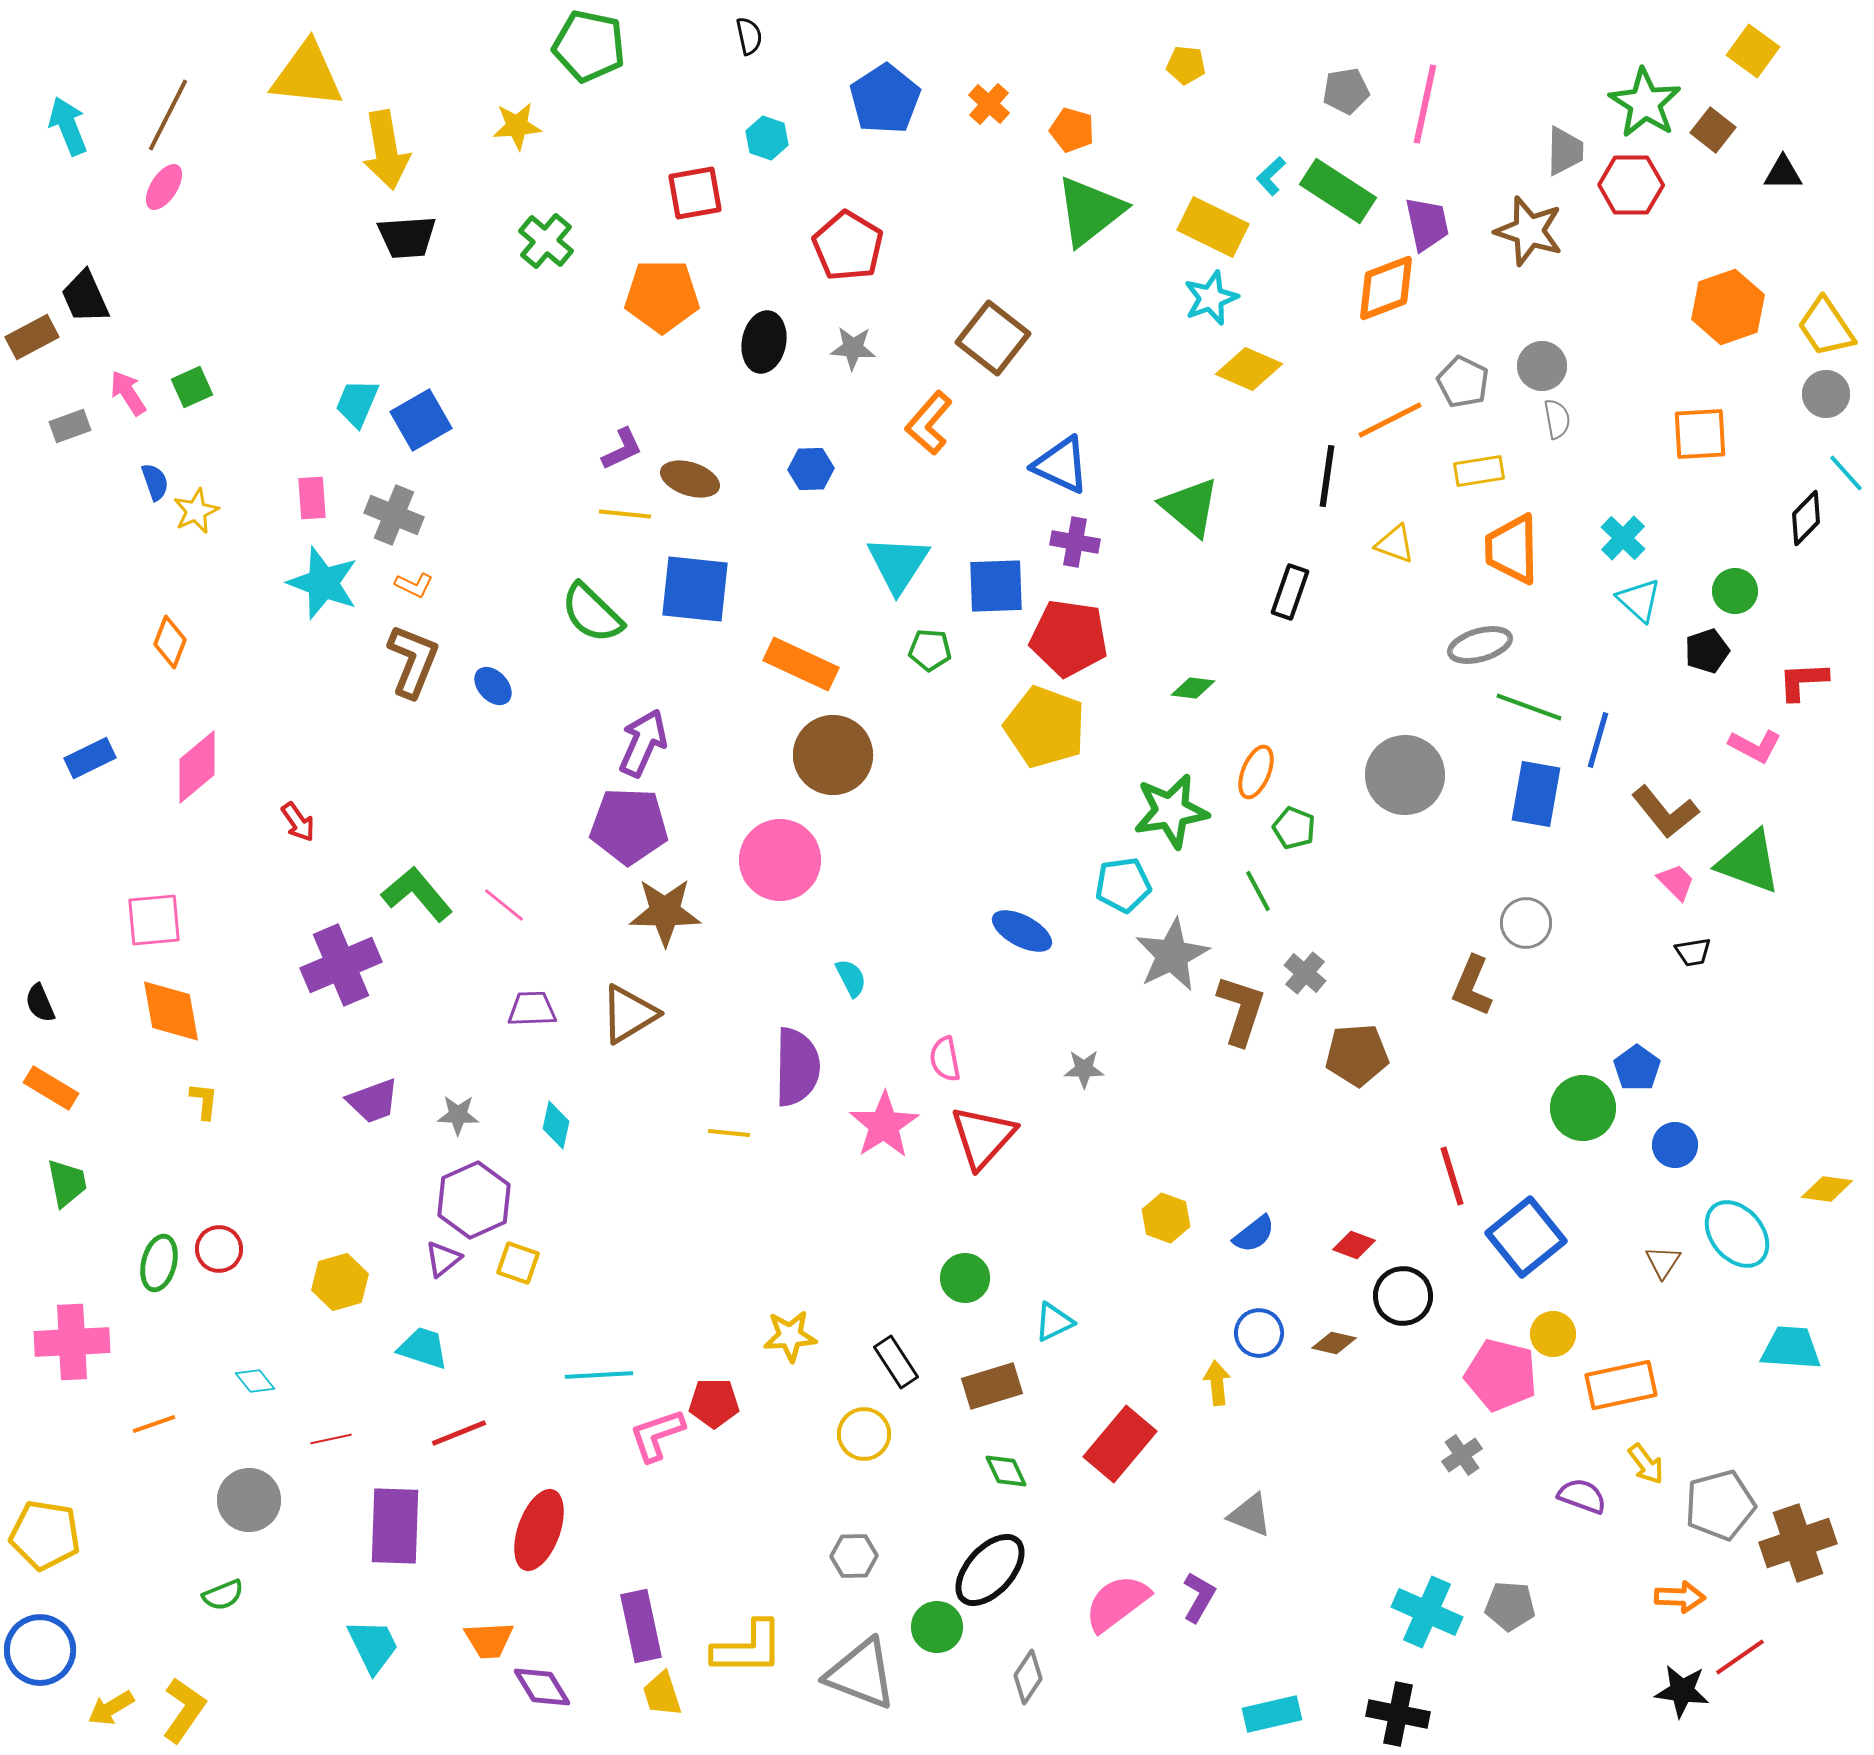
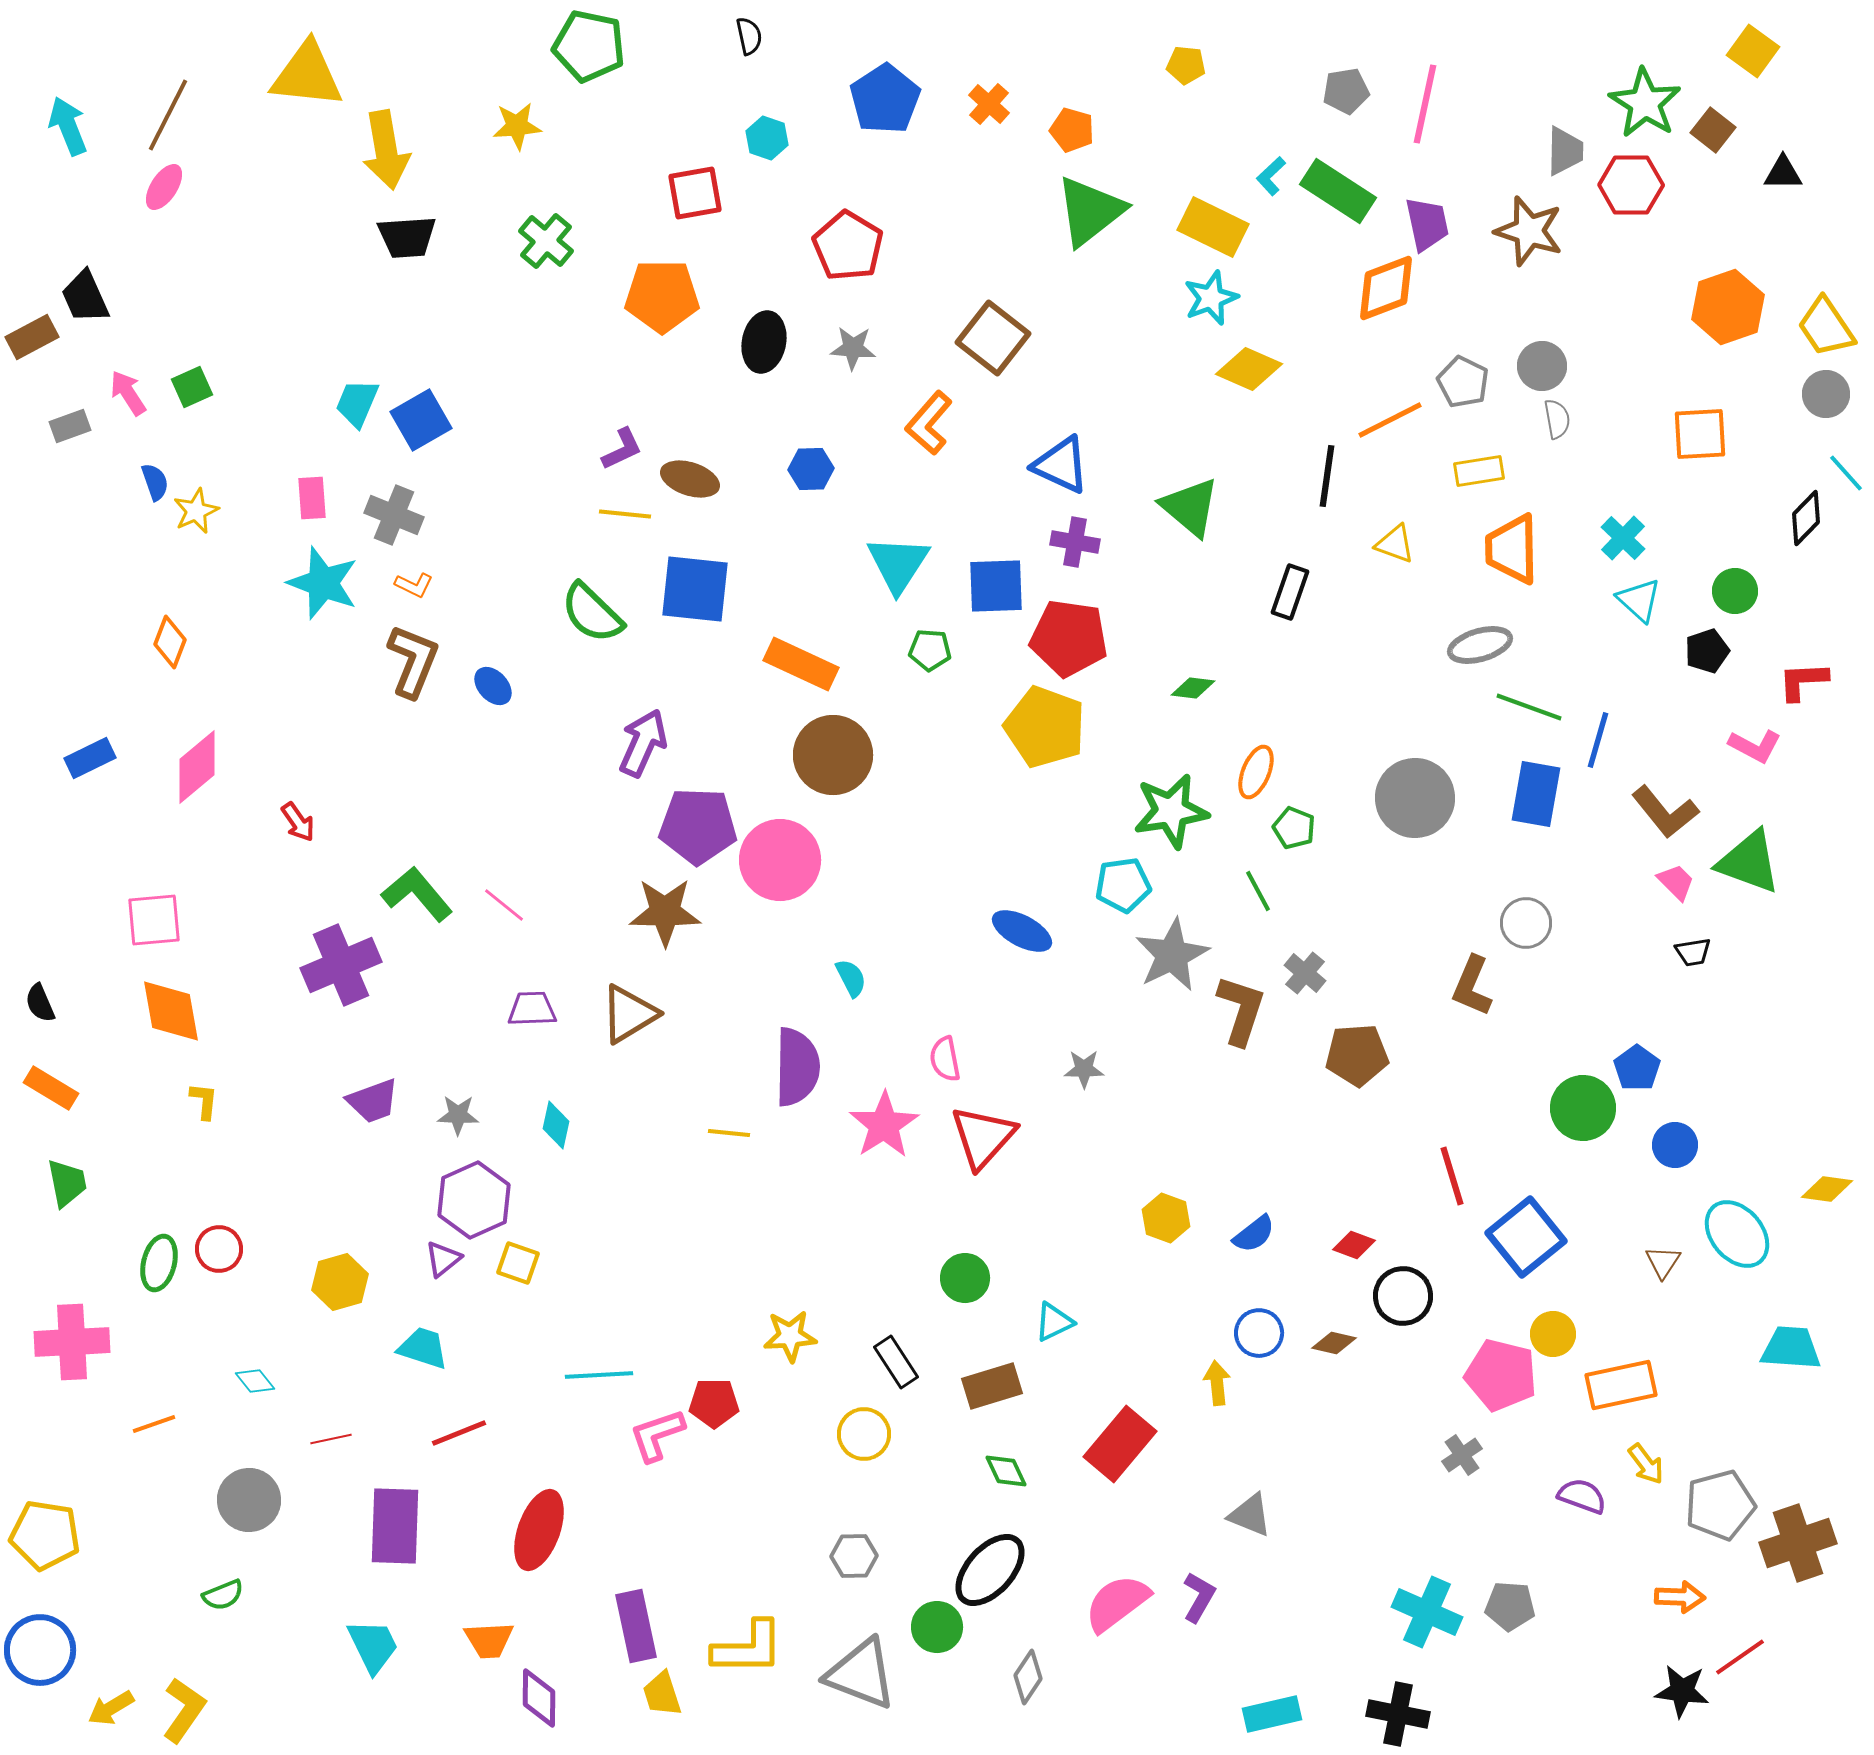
gray circle at (1405, 775): moved 10 px right, 23 px down
purple pentagon at (629, 826): moved 69 px right
purple rectangle at (641, 1626): moved 5 px left
purple diamond at (542, 1687): moved 3 px left, 11 px down; rotated 32 degrees clockwise
